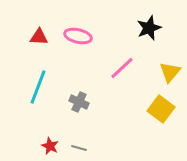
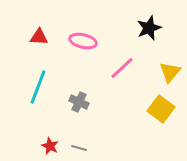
pink ellipse: moved 5 px right, 5 px down
